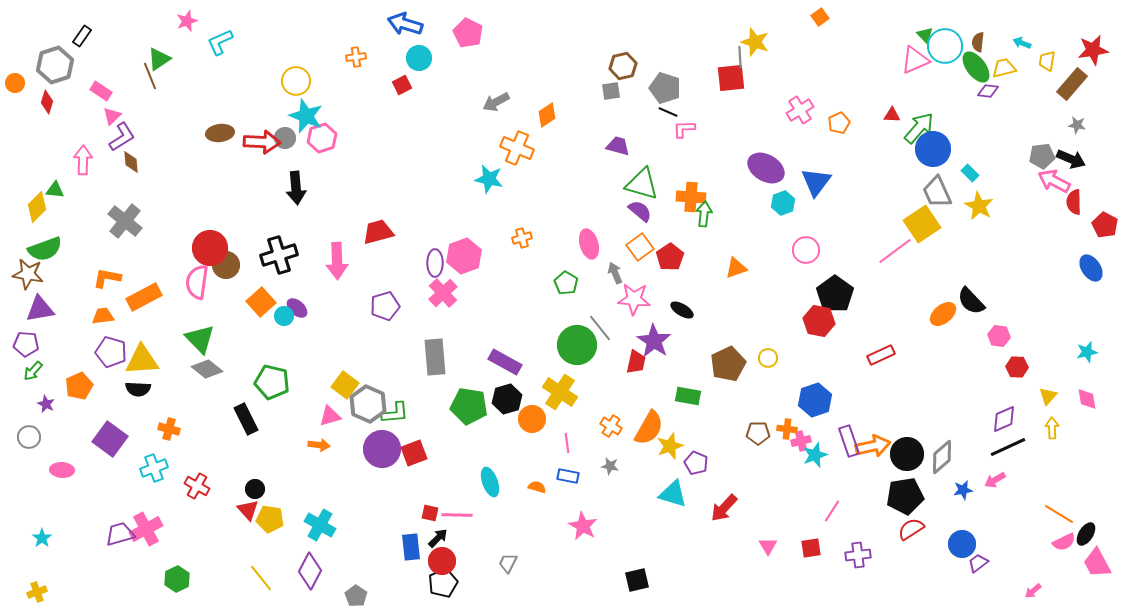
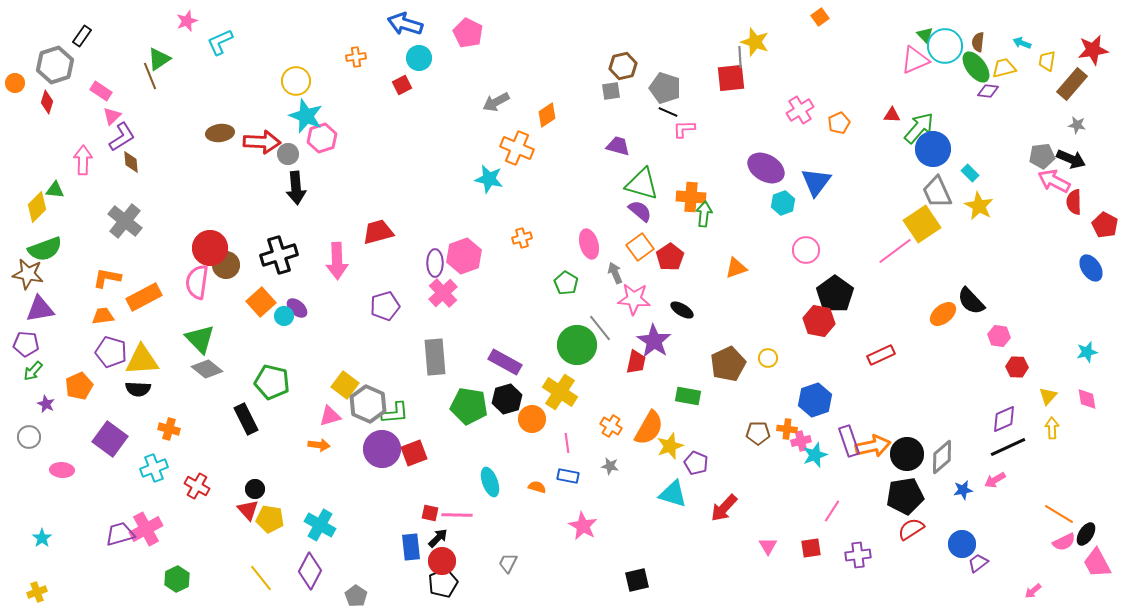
gray circle at (285, 138): moved 3 px right, 16 px down
